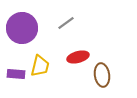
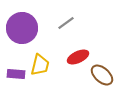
red ellipse: rotated 10 degrees counterclockwise
yellow trapezoid: moved 1 px up
brown ellipse: rotated 40 degrees counterclockwise
